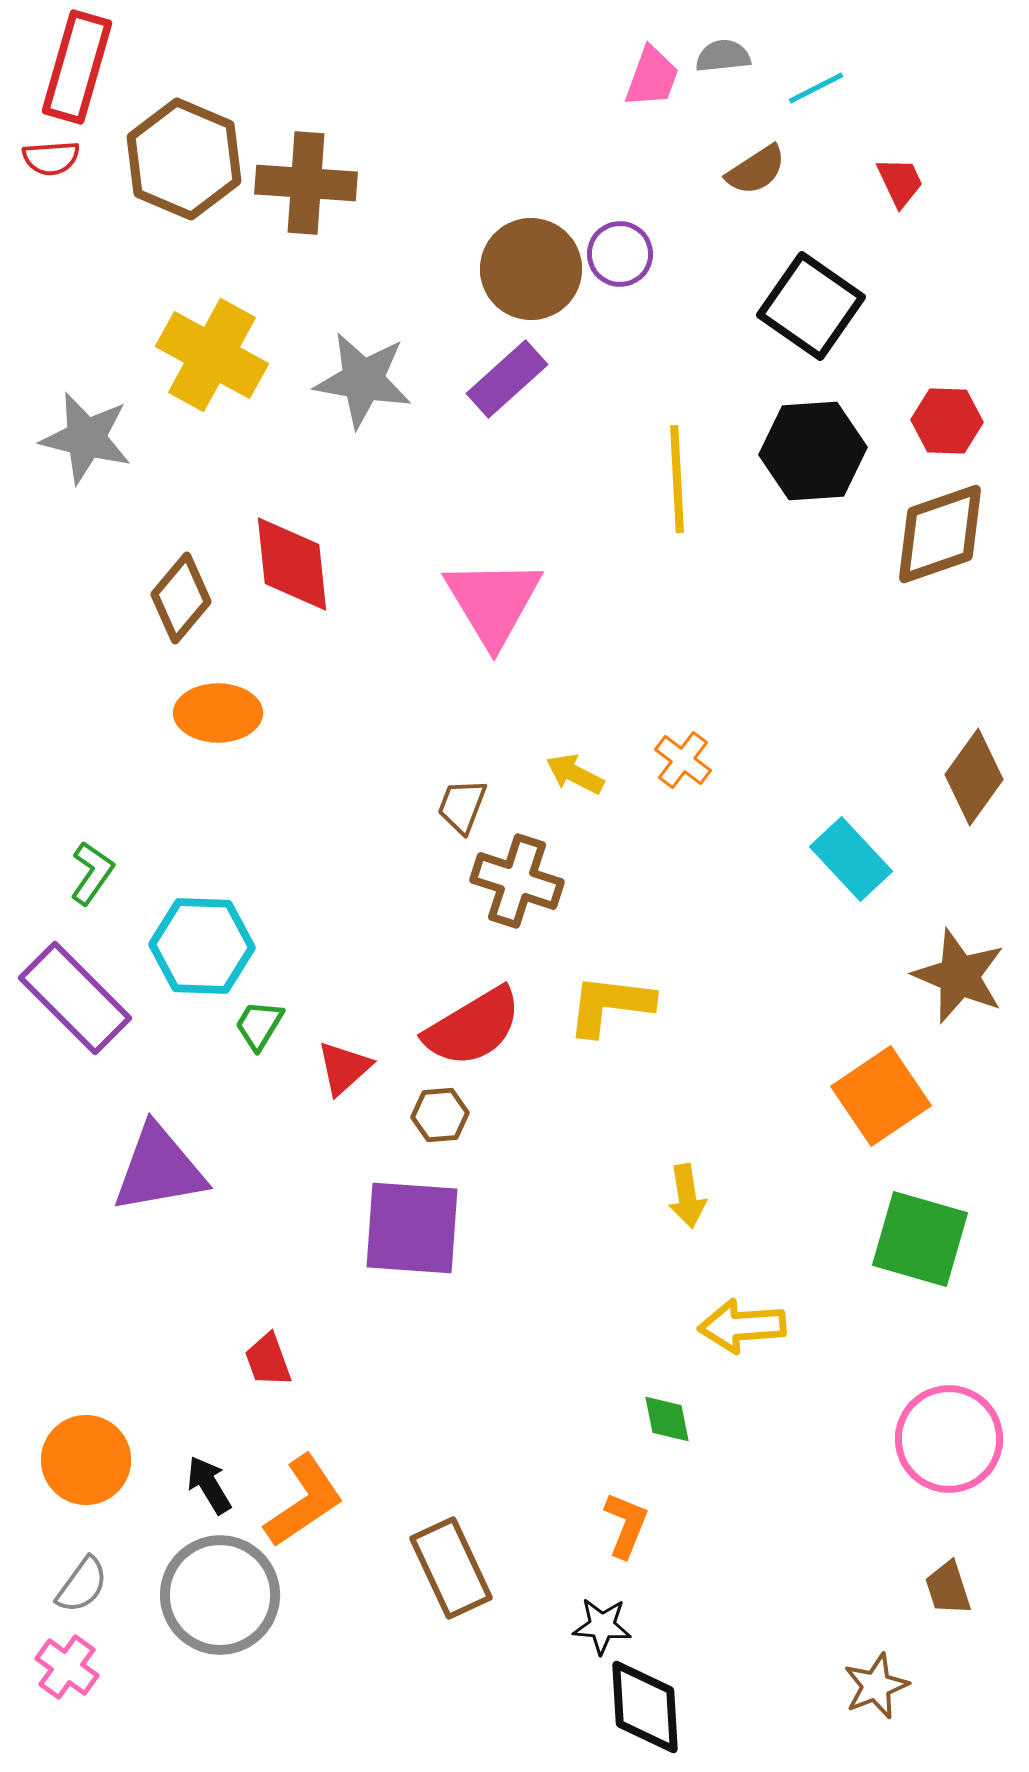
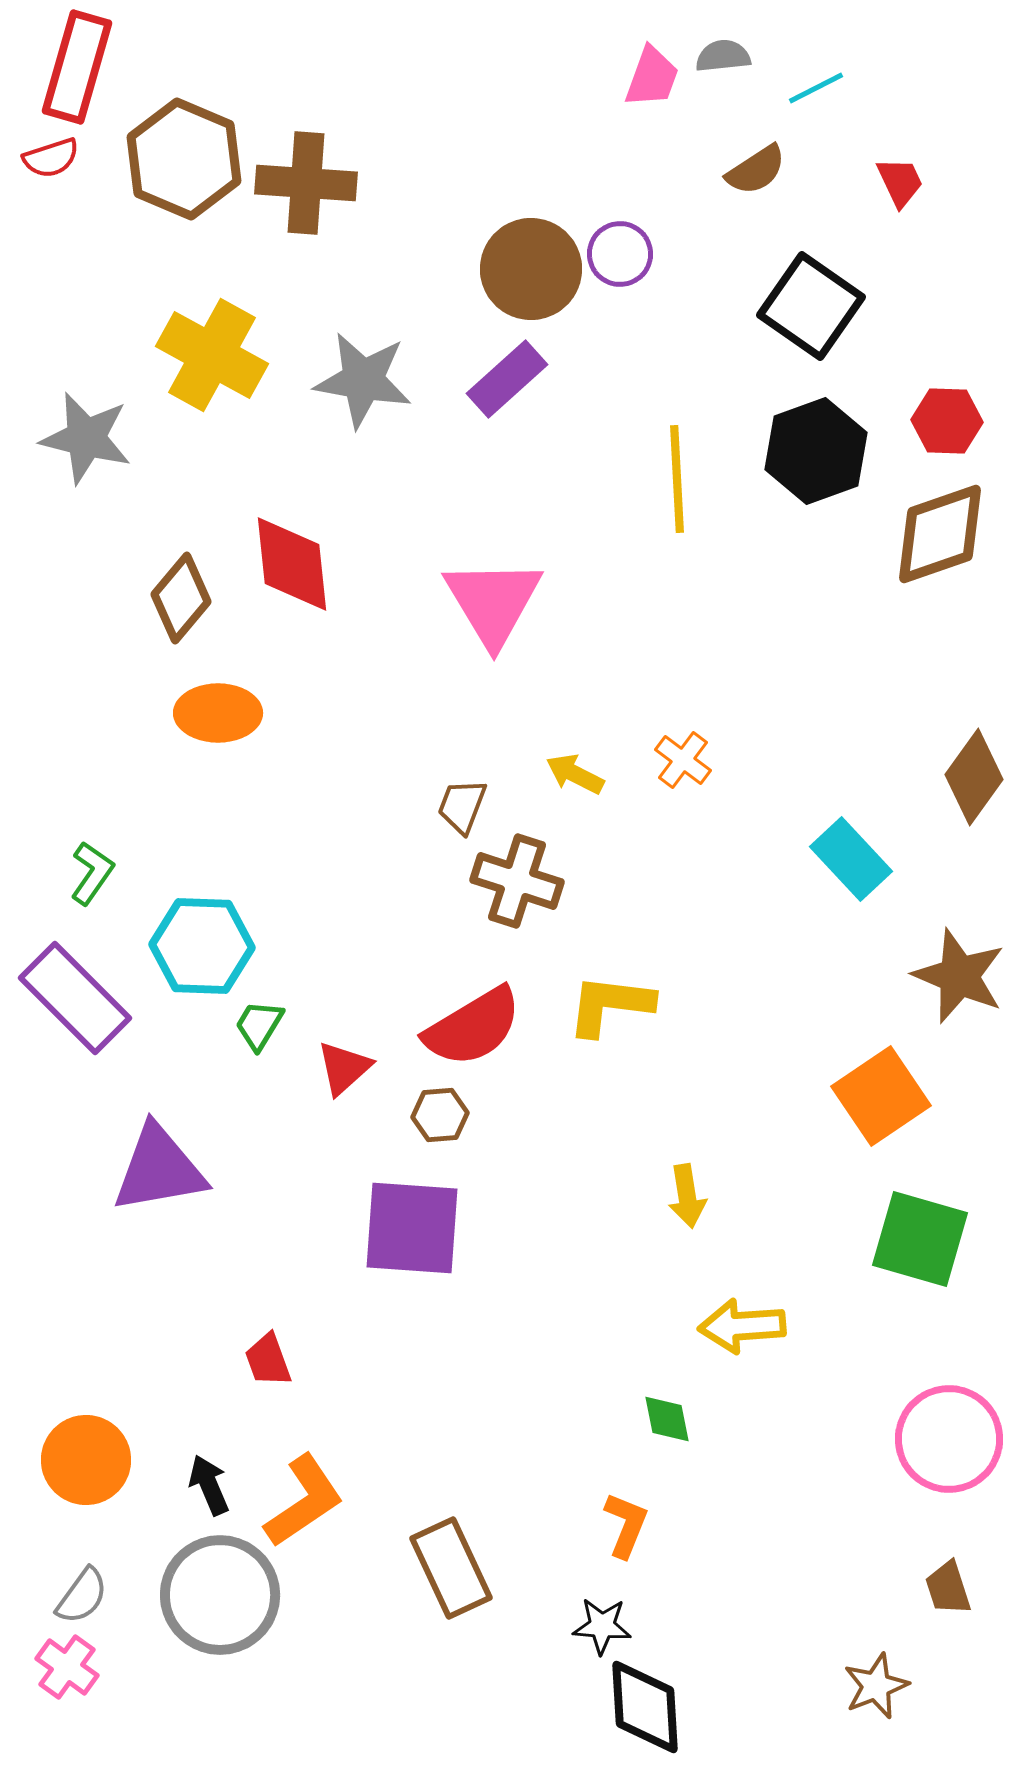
red semicircle at (51, 158): rotated 14 degrees counterclockwise
black hexagon at (813, 451): moved 3 px right; rotated 16 degrees counterclockwise
black arrow at (209, 1485): rotated 8 degrees clockwise
gray semicircle at (82, 1585): moved 11 px down
